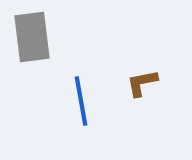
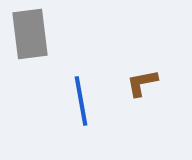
gray rectangle: moved 2 px left, 3 px up
